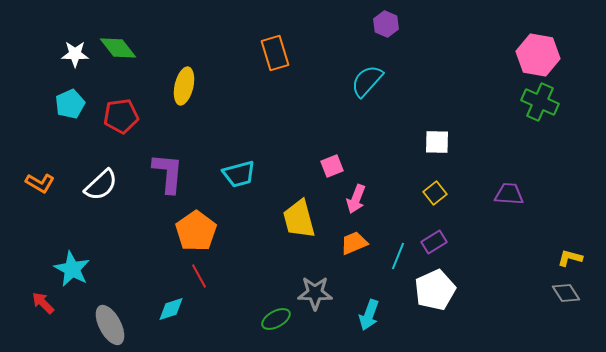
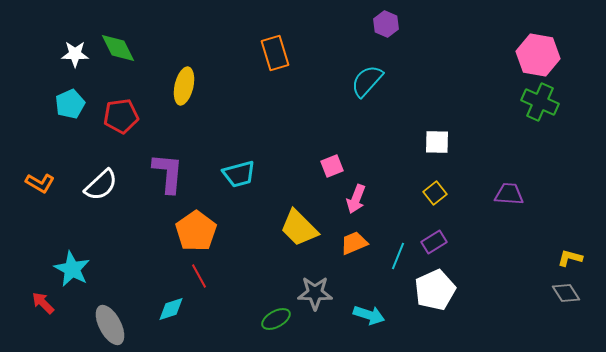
green diamond: rotated 12 degrees clockwise
yellow trapezoid: moved 9 px down; rotated 30 degrees counterclockwise
cyan arrow: rotated 92 degrees counterclockwise
